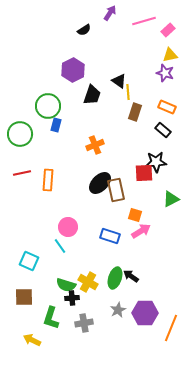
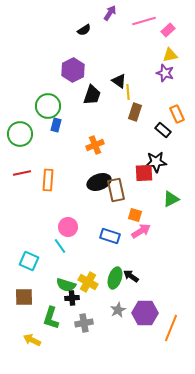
orange rectangle at (167, 107): moved 10 px right, 7 px down; rotated 42 degrees clockwise
black ellipse at (100, 183): moved 1 px left, 1 px up; rotated 25 degrees clockwise
